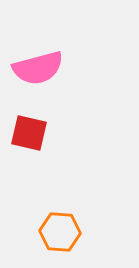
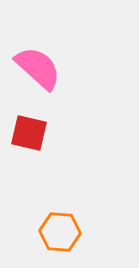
pink semicircle: rotated 123 degrees counterclockwise
